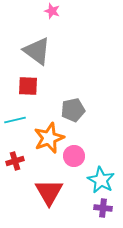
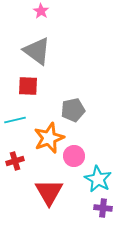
pink star: moved 11 px left; rotated 14 degrees clockwise
cyan star: moved 3 px left, 1 px up
